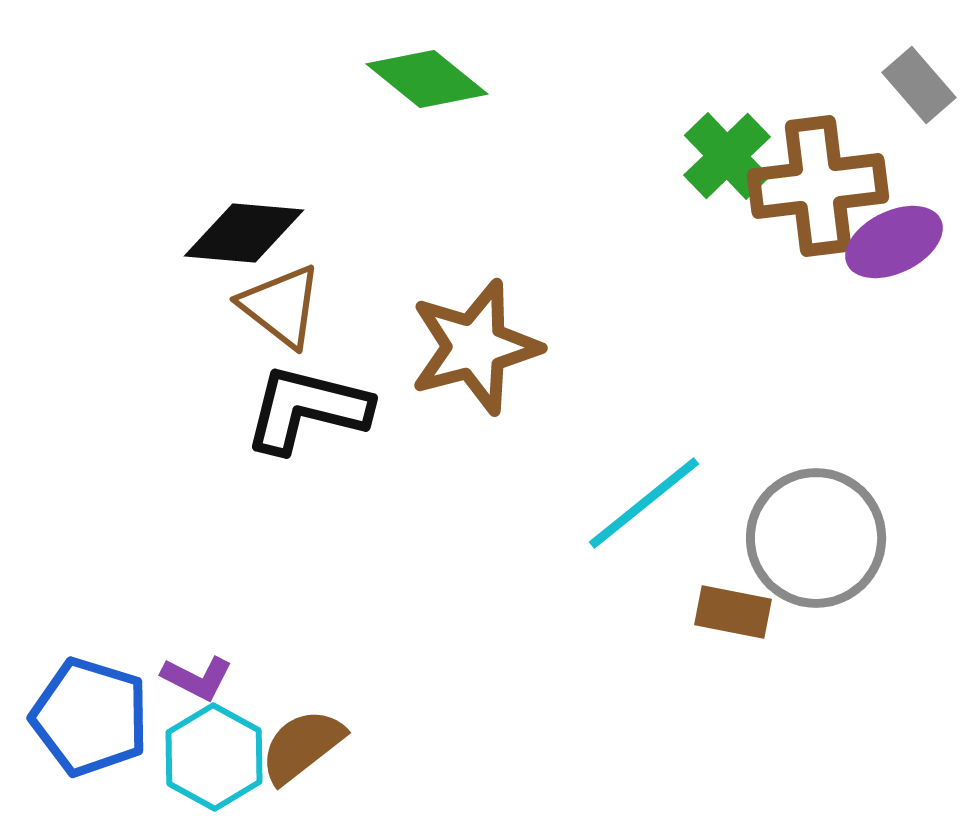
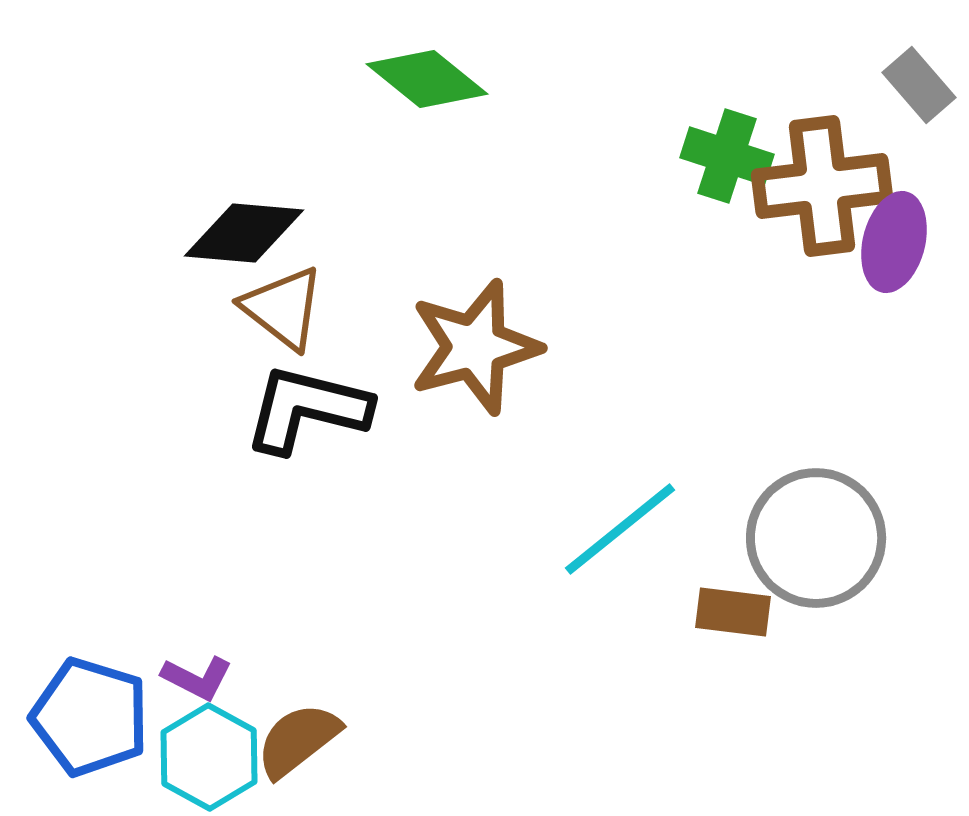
green cross: rotated 28 degrees counterclockwise
brown cross: moved 4 px right
purple ellipse: rotated 50 degrees counterclockwise
brown triangle: moved 2 px right, 2 px down
cyan line: moved 24 px left, 26 px down
brown rectangle: rotated 4 degrees counterclockwise
brown semicircle: moved 4 px left, 6 px up
cyan hexagon: moved 5 px left
